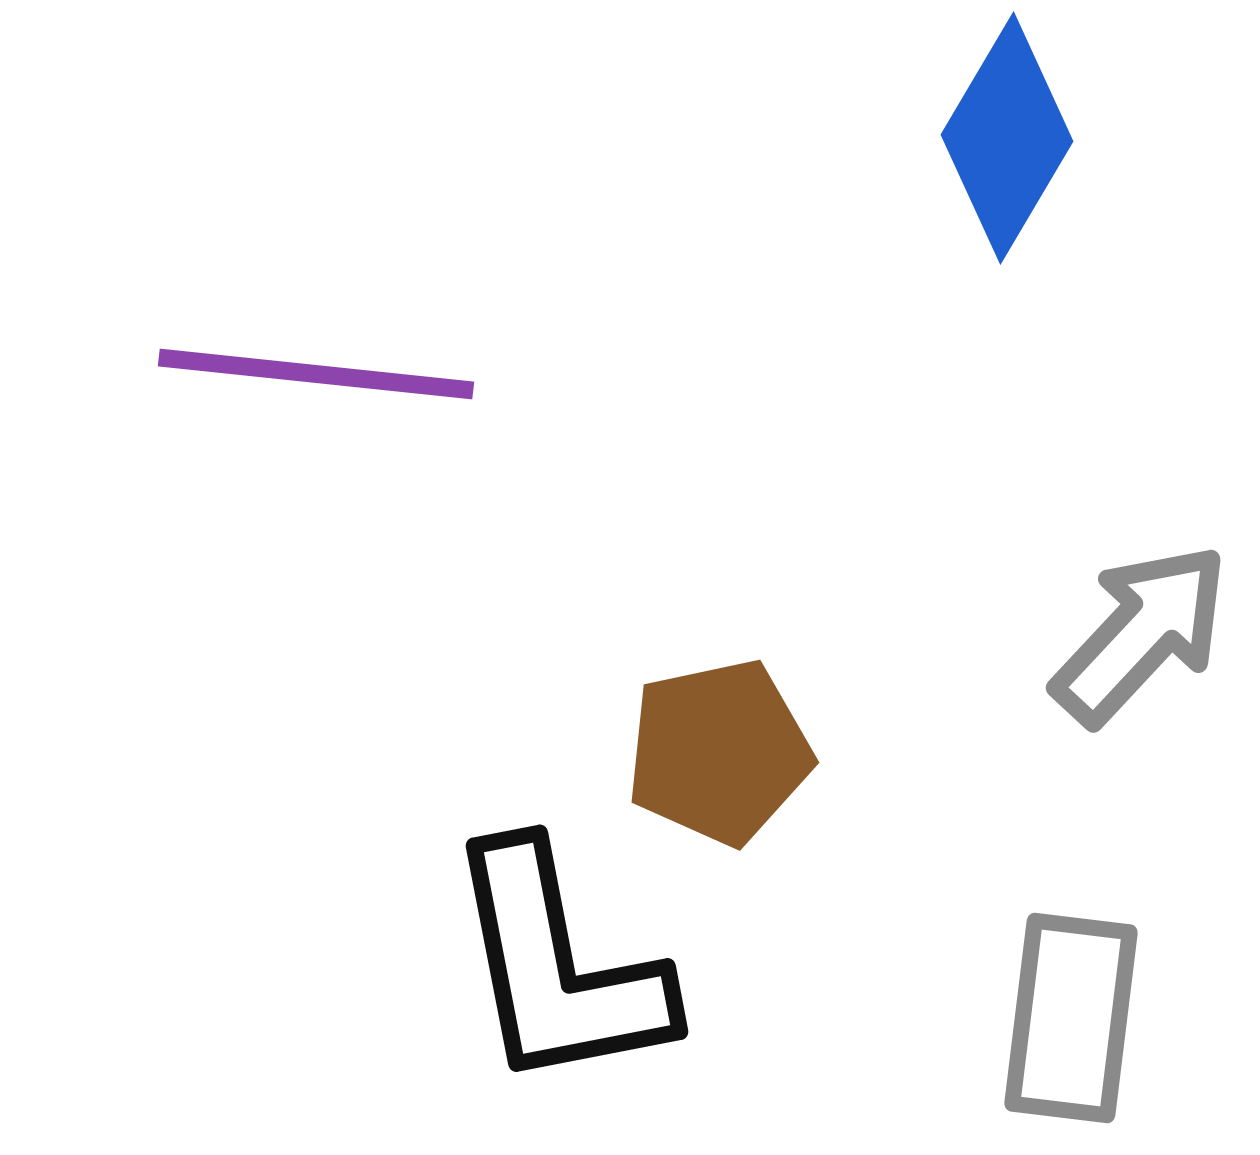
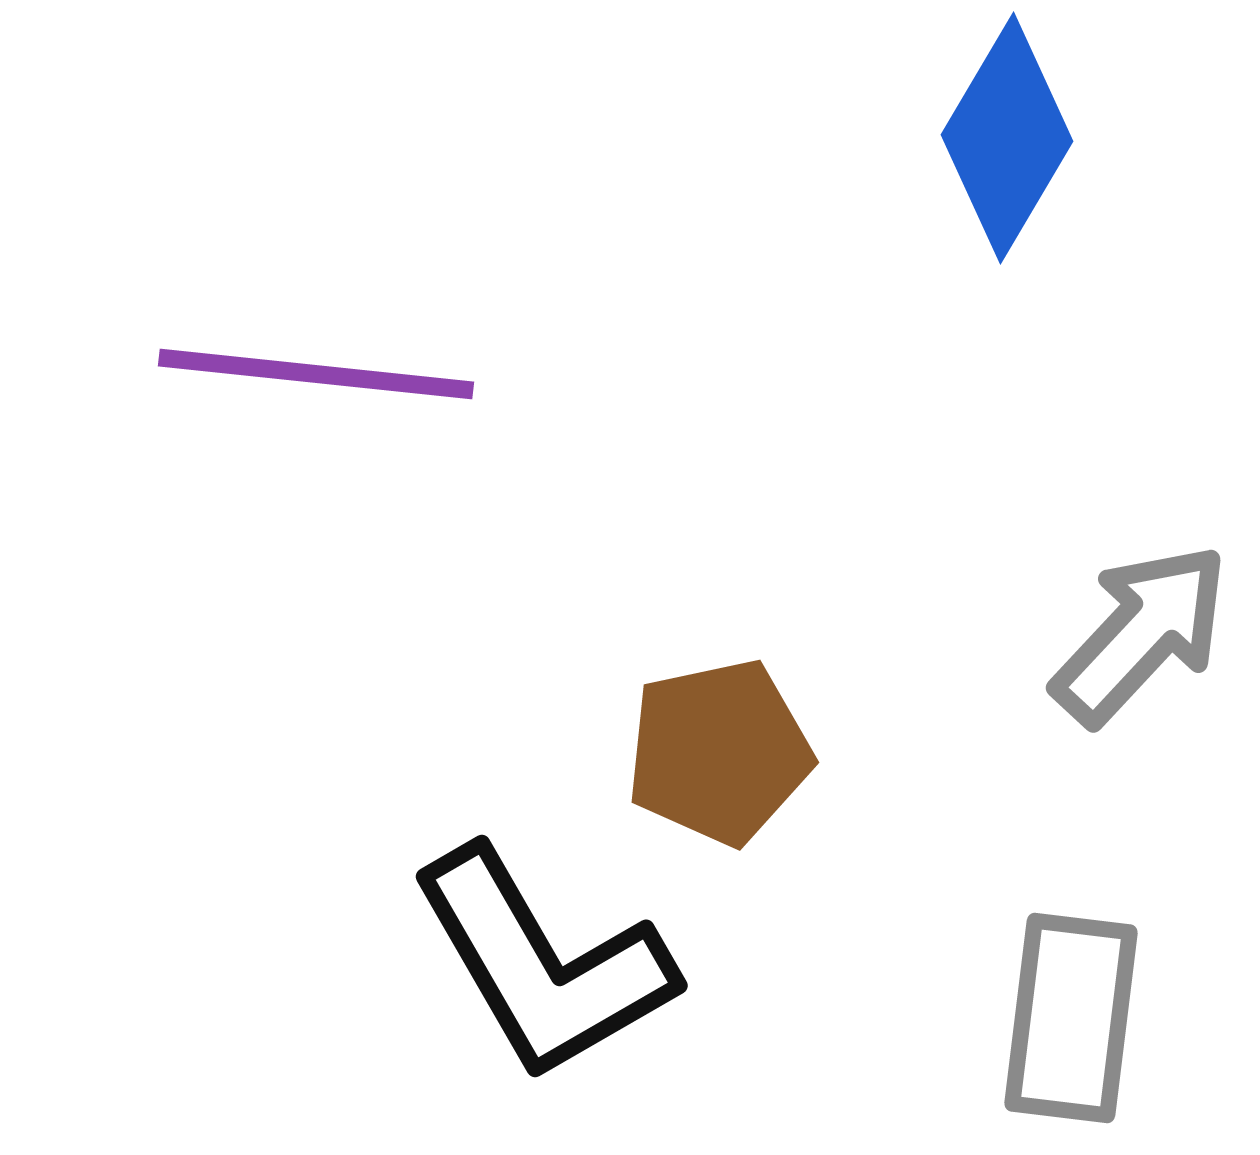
black L-shape: moved 15 px left, 3 px up; rotated 19 degrees counterclockwise
